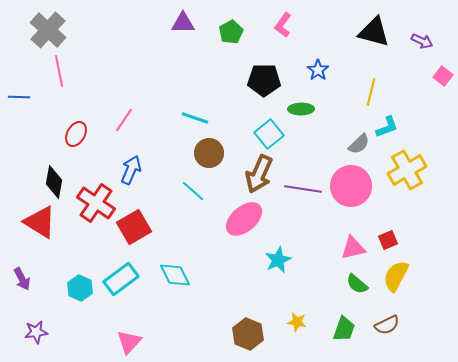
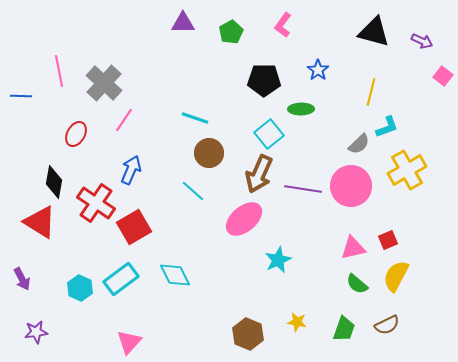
gray cross at (48, 30): moved 56 px right, 53 px down
blue line at (19, 97): moved 2 px right, 1 px up
